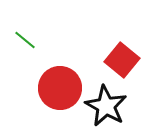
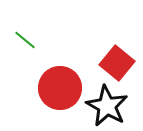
red square: moved 5 px left, 3 px down
black star: moved 1 px right
